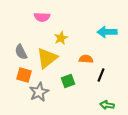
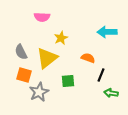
orange semicircle: moved 2 px right, 1 px up; rotated 16 degrees clockwise
green square: rotated 16 degrees clockwise
green arrow: moved 4 px right, 12 px up
